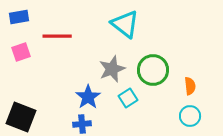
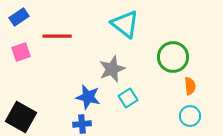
blue rectangle: rotated 24 degrees counterclockwise
green circle: moved 20 px right, 13 px up
blue star: rotated 25 degrees counterclockwise
black square: rotated 8 degrees clockwise
